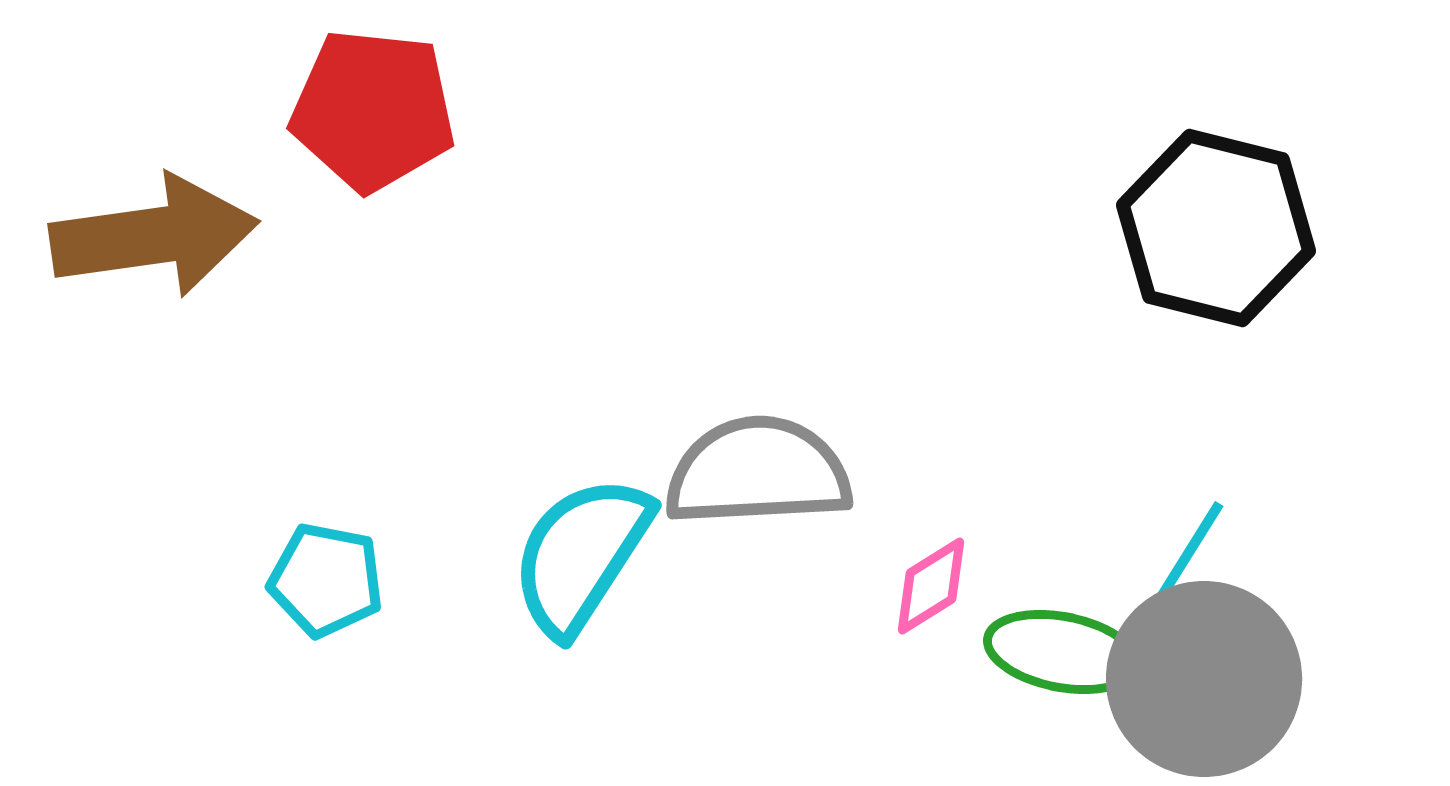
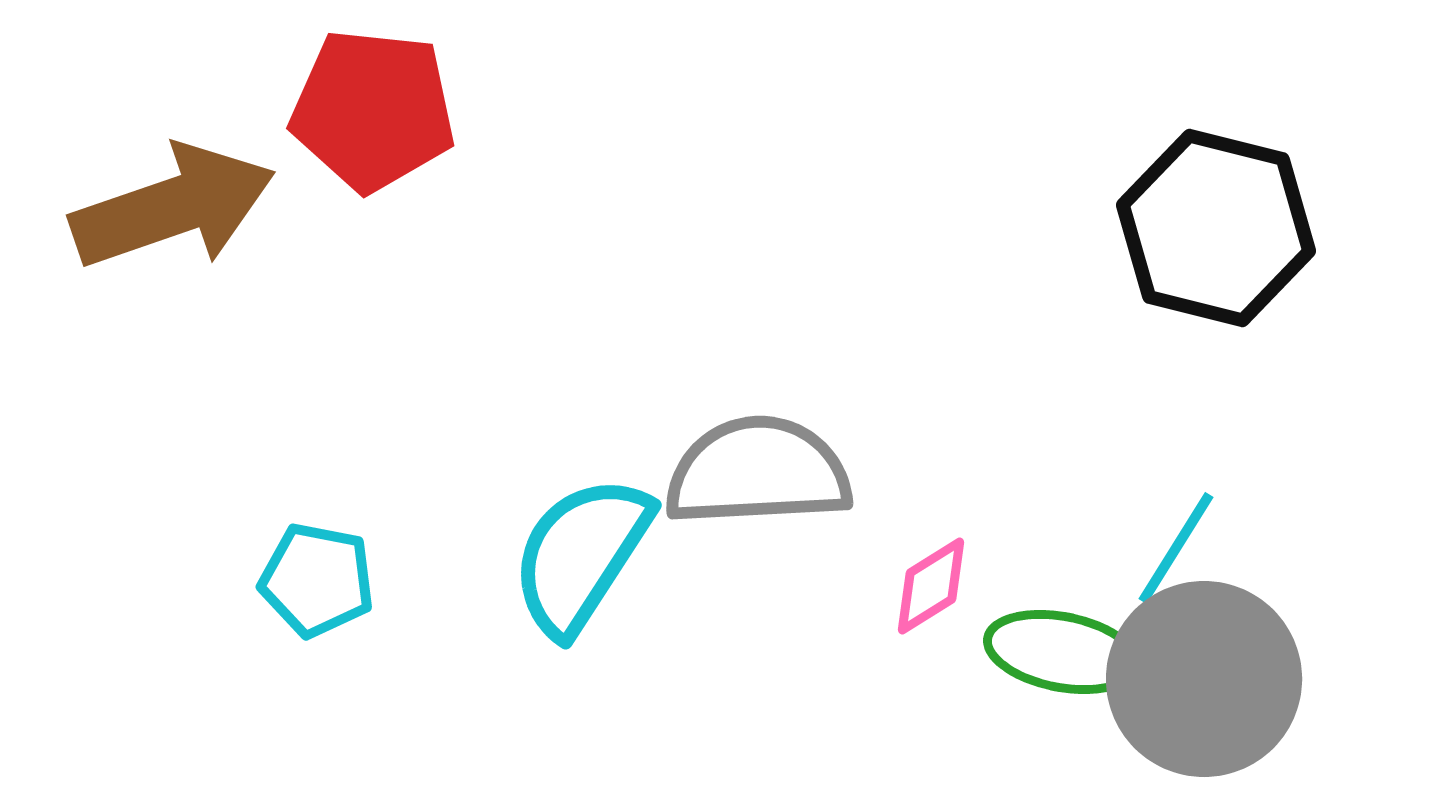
brown arrow: moved 19 px right, 29 px up; rotated 11 degrees counterclockwise
cyan line: moved 10 px left, 9 px up
cyan pentagon: moved 9 px left
